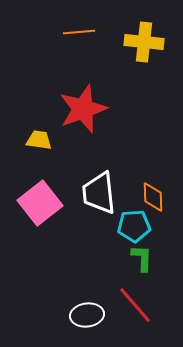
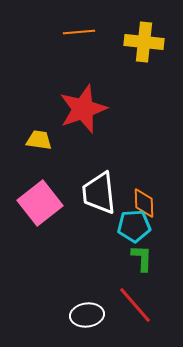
orange diamond: moved 9 px left, 6 px down
